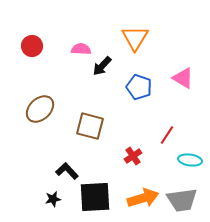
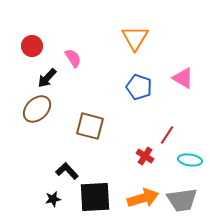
pink semicircle: moved 8 px left, 9 px down; rotated 54 degrees clockwise
black arrow: moved 55 px left, 12 px down
brown ellipse: moved 3 px left
red cross: moved 12 px right; rotated 24 degrees counterclockwise
